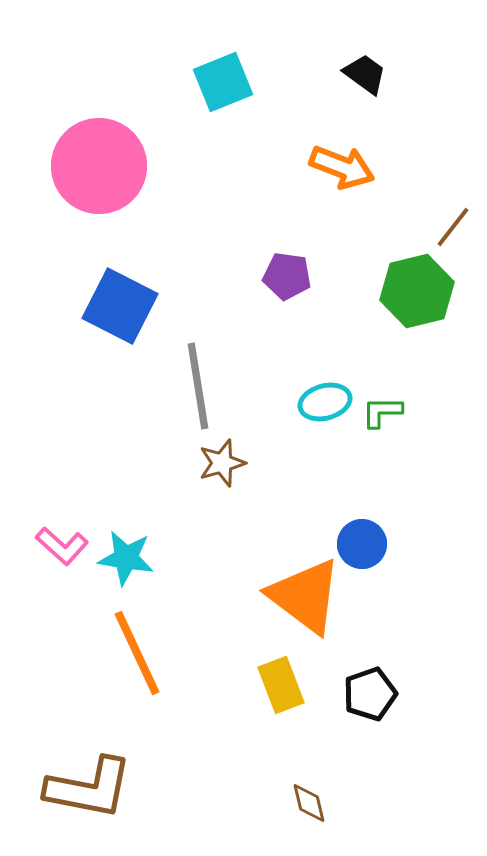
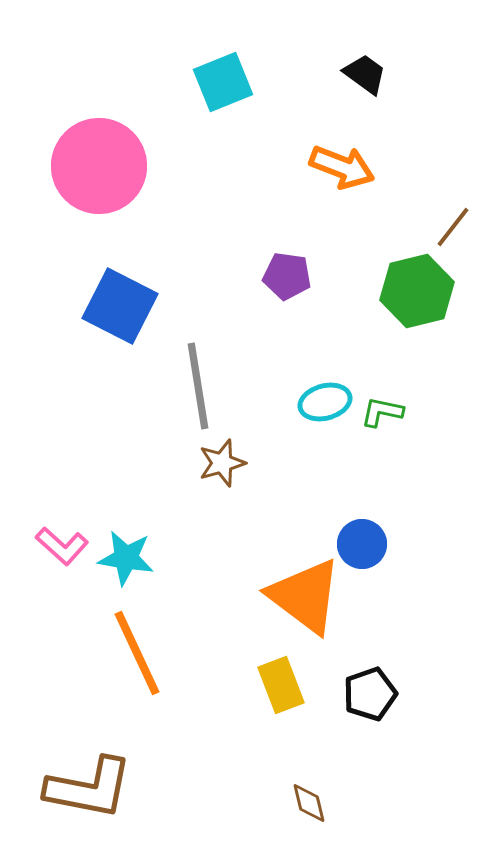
green L-shape: rotated 12 degrees clockwise
